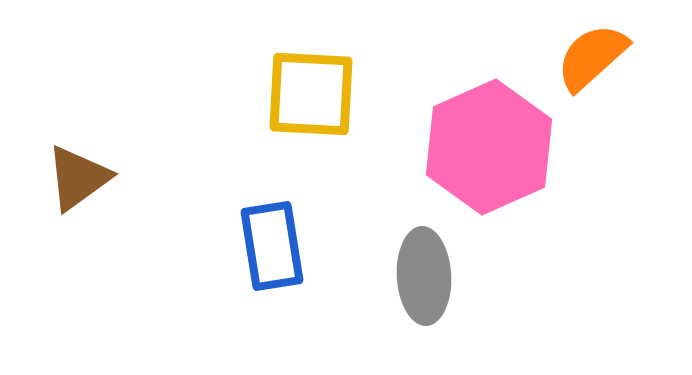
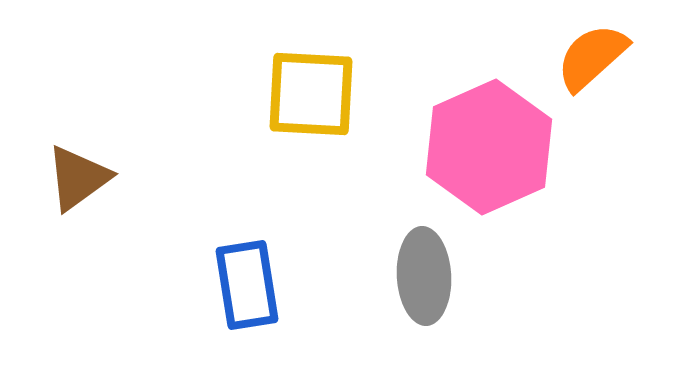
blue rectangle: moved 25 px left, 39 px down
